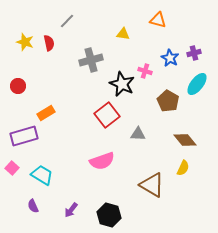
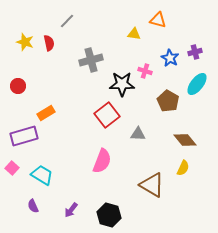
yellow triangle: moved 11 px right
purple cross: moved 1 px right, 1 px up
black star: rotated 25 degrees counterclockwise
pink semicircle: rotated 50 degrees counterclockwise
